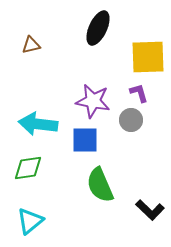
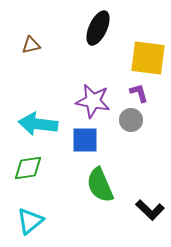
yellow square: moved 1 px down; rotated 9 degrees clockwise
